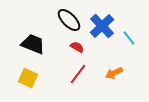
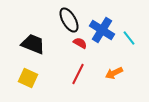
black ellipse: rotated 15 degrees clockwise
blue cross: moved 4 px down; rotated 15 degrees counterclockwise
red semicircle: moved 3 px right, 4 px up
red line: rotated 10 degrees counterclockwise
